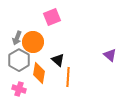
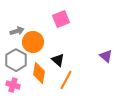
pink square: moved 9 px right, 2 px down
gray arrow: moved 7 px up; rotated 128 degrees counterclockwise
purple triangle: moved 4 px left, 1 px down
gray hexagon: moved 3 px left
orange line: moved 2 px left, 3 px down; rotated 24 degrees clockwise
pink cross: moved 6 px left, 4 px up
